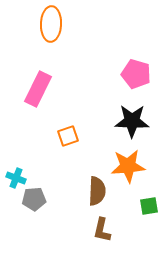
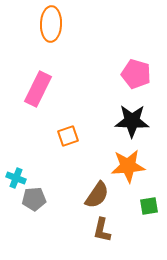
brown semicircle: moved 4 px down; rotated 32 degrees clockwise
